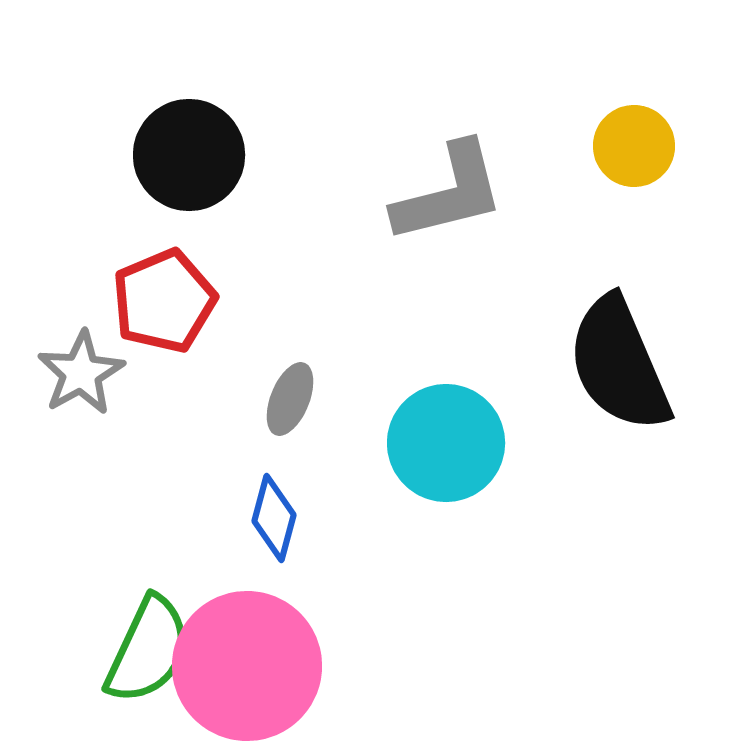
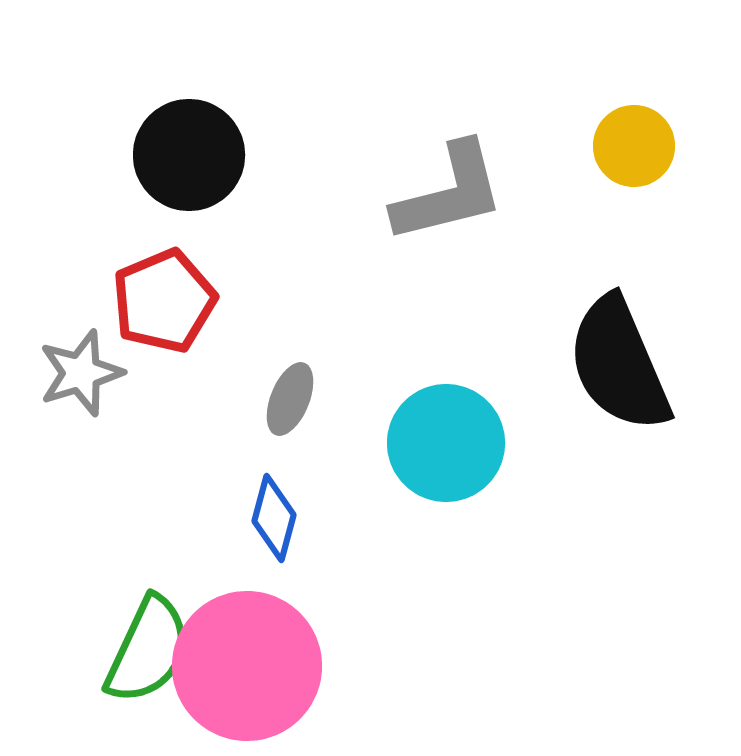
gray star: rotated 12 degrees clockwise
